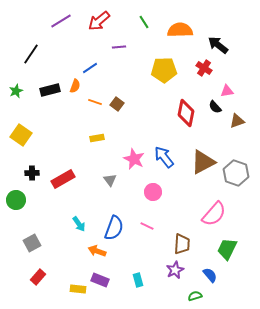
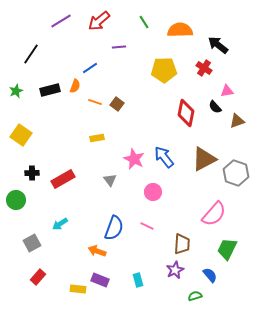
brown triangle at (203, 162): moved 1 px right, 3 px up
cyan arrow at (79, 224): moved 19 px left; rotated 91 degrees clockwise
